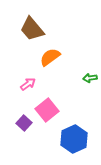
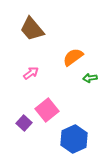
orange semicircle: moved 23 px right
pink arrow: moved 3 px right, 11 px up
